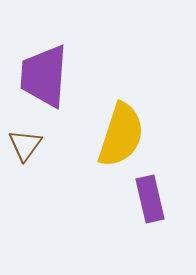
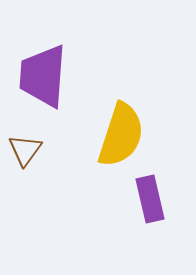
purple trapezoid: moved 1 px left
brown triangle: moved 5 px down
